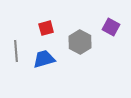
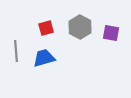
purple square: moved 6 px down; rotated 18 degrees counterclockwise
gray hexagon: moved 15 px up
blue trapezoid: moved 1 px up
